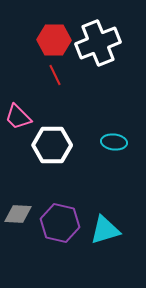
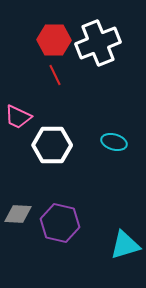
pink trapezoid: rotated 20 degrees counterclockwise
cyan ellipse: rotated 10 degrees clockwise
cyan triangle: moved 20 px right, 15 px down
